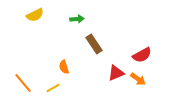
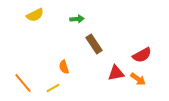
red triangle: rotated 12 degrees clockwise
